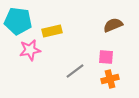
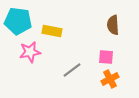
brown semicircle: rotated 72 degrees counterclockwise
yellow rectangle: rotated 24 degrees clockwise
pink star: moved 2 px down
gray line: moved 3 px left, 1 px up
orange cross: rotated 12 degrees counterclockwise
